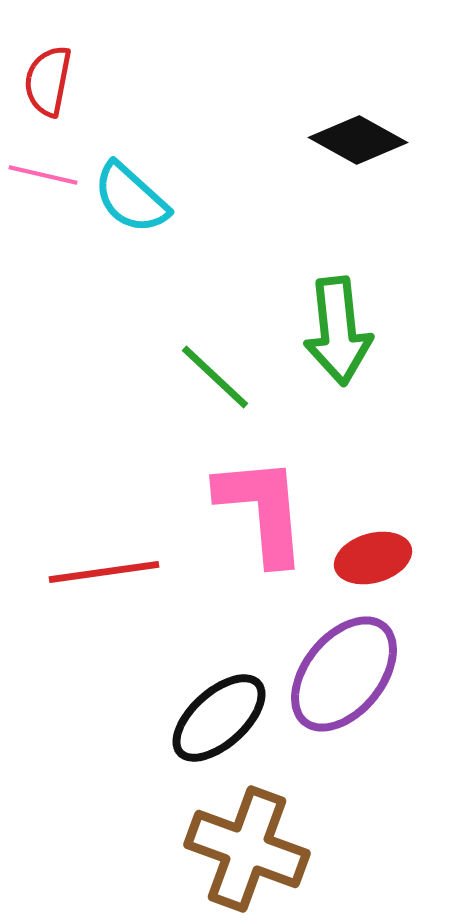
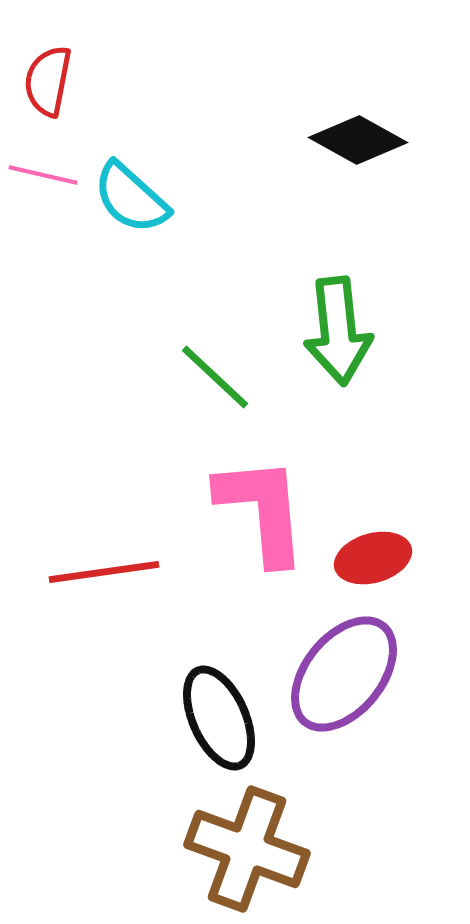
black ellipse: rotated 72 degrees counterclockwise
